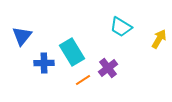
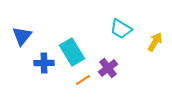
cyan trapezoid: moved 2 px down
yellow arrow: moved 4 px left, 3 px down
